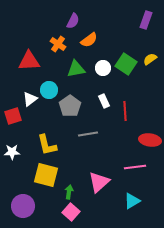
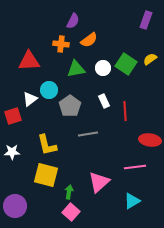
orange cross: moved 3 px right; rotated 28 degrees counterclockwise
purple circle: moved 8 px left
